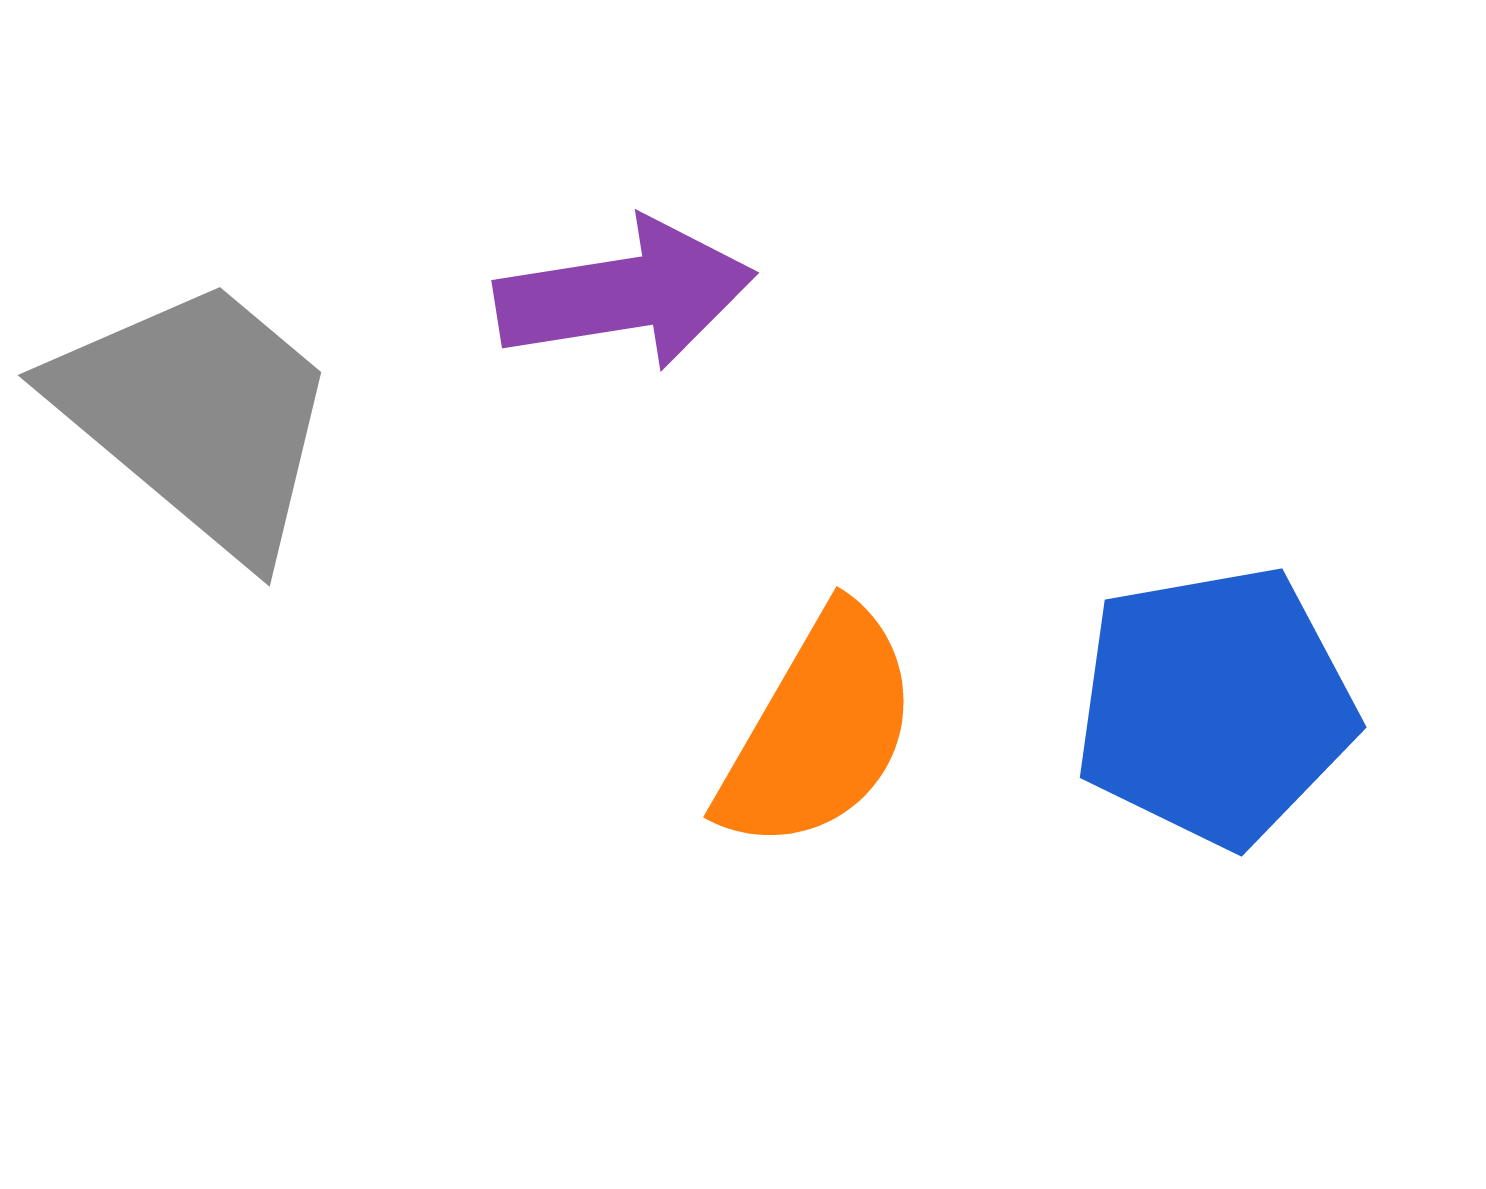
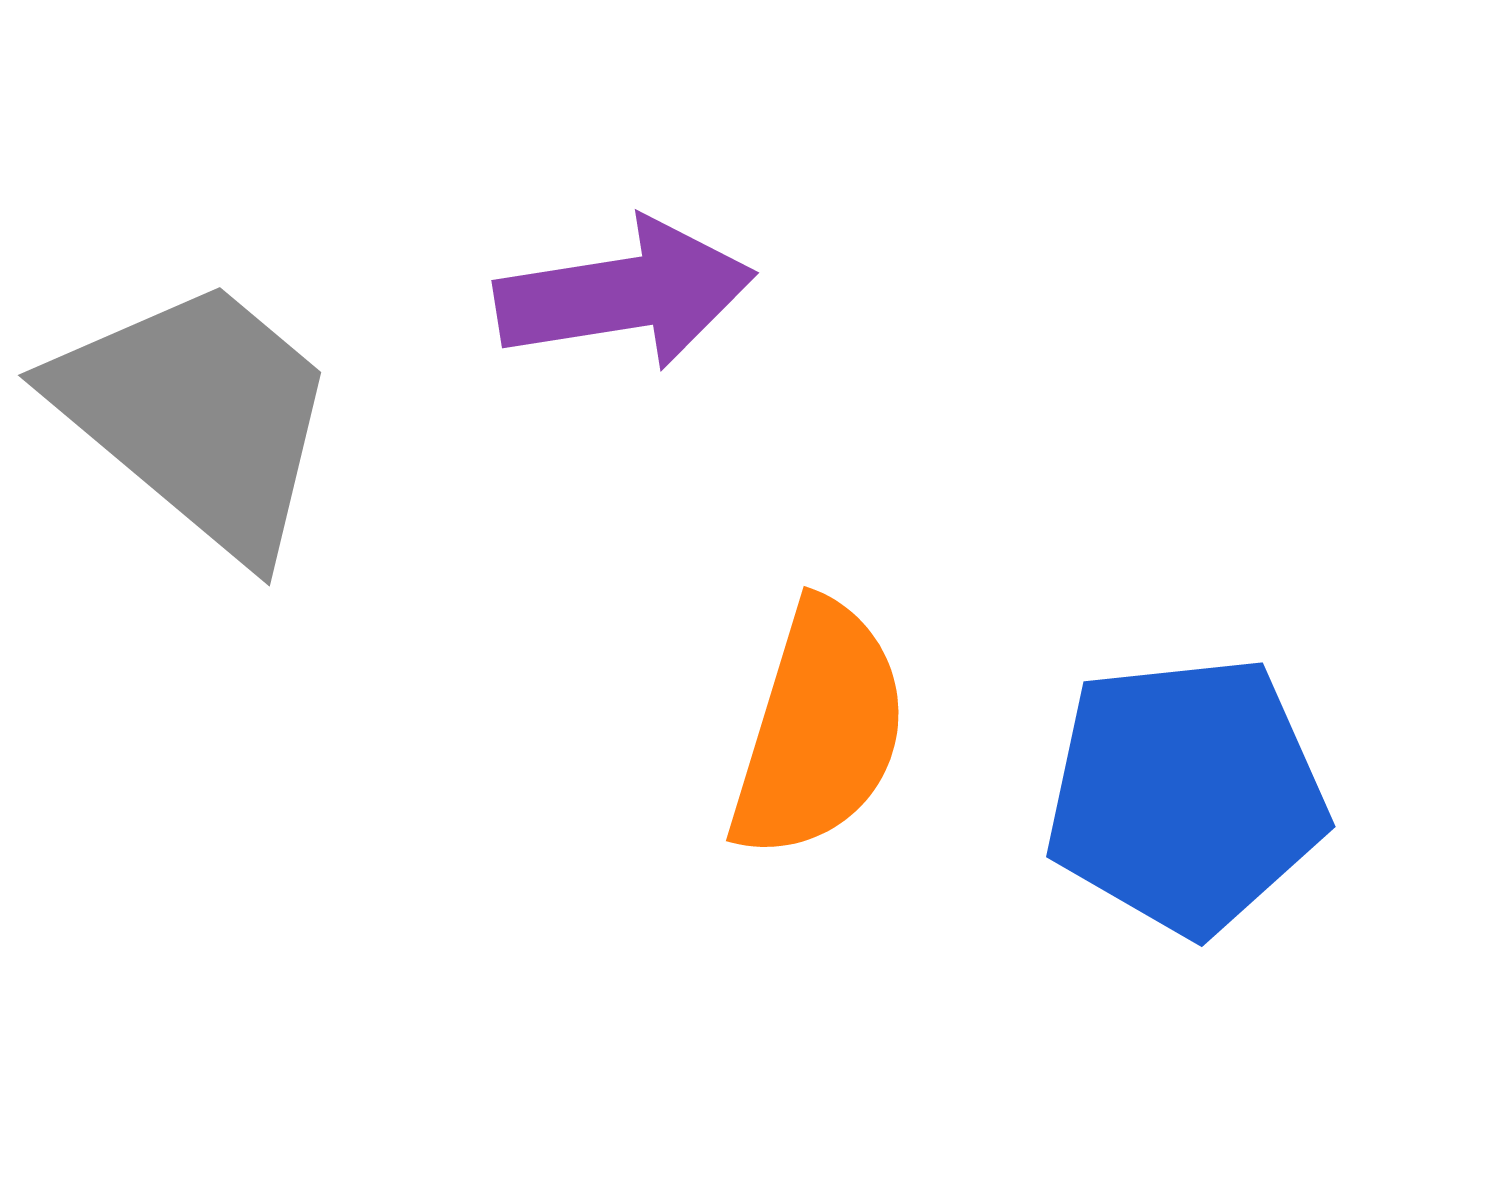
blue pentagon: moved 29 px left, 89 px down; rotated 4 degrees clockwise
orange semicircle: rotated 13 degrees counterclockwise
